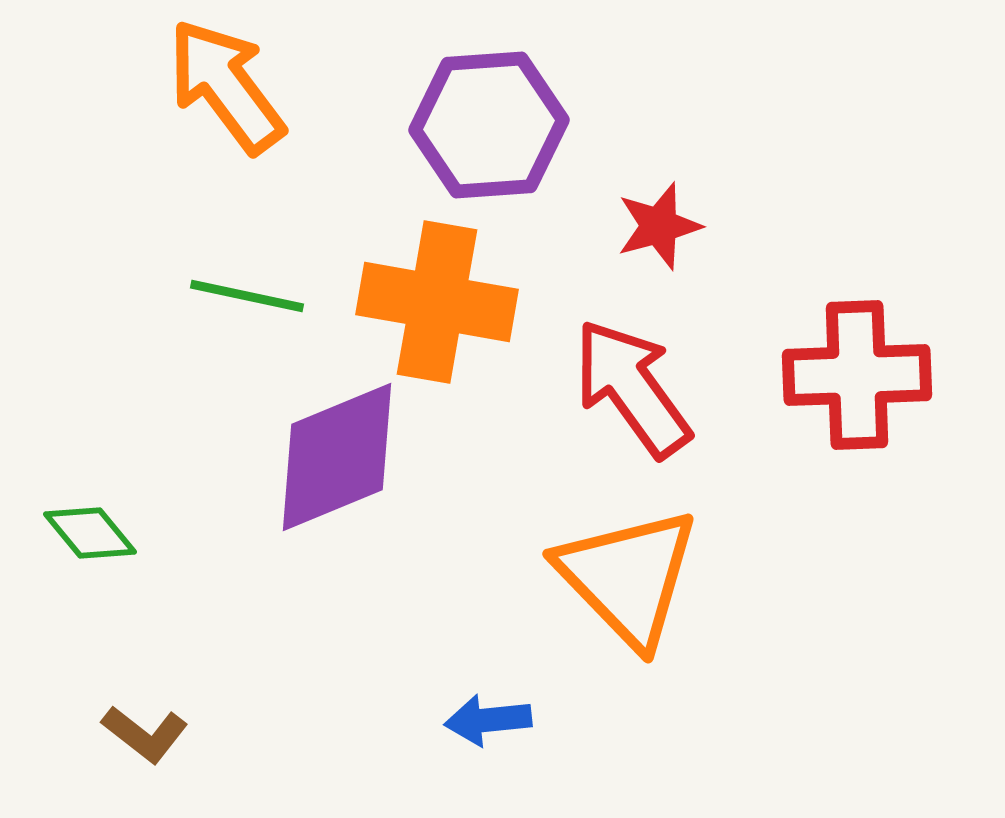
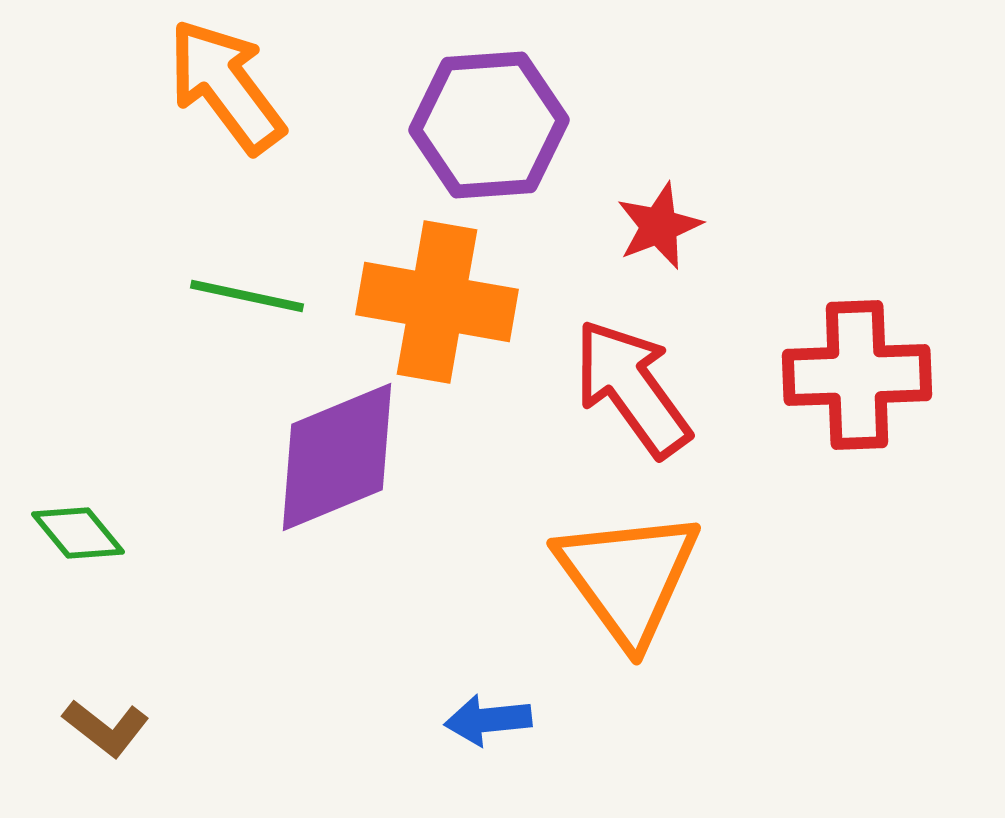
red star: rotated 6 degrees counterclockwise
green diamond: moved 12 px left
orange triangle: rotated 8 degrees clockwise
brown L-shape: moved 39 px left, 6 px up
